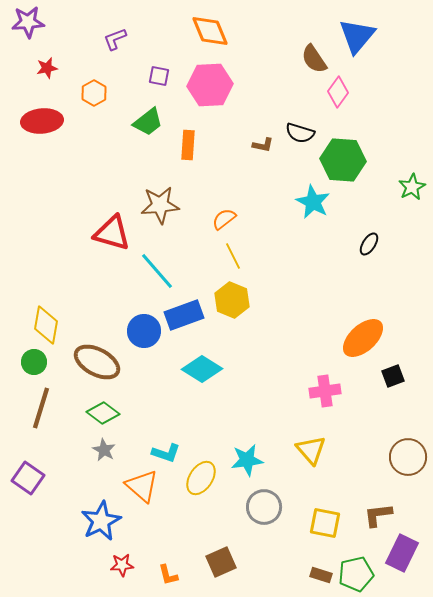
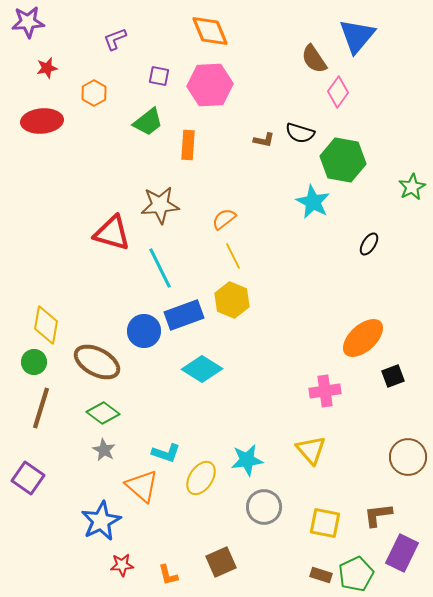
brown L-shape at (263, 145): moved 1 px right, 5 px up
green hexagon at (343, 160): rotated 6 degrees clockwise
cyan line at (157, 271): moved 3 px right, 3 px up; rotated 15 degrees clockwise
green pentagon at (356, 574): rotated 12 degrees counterclockwise
